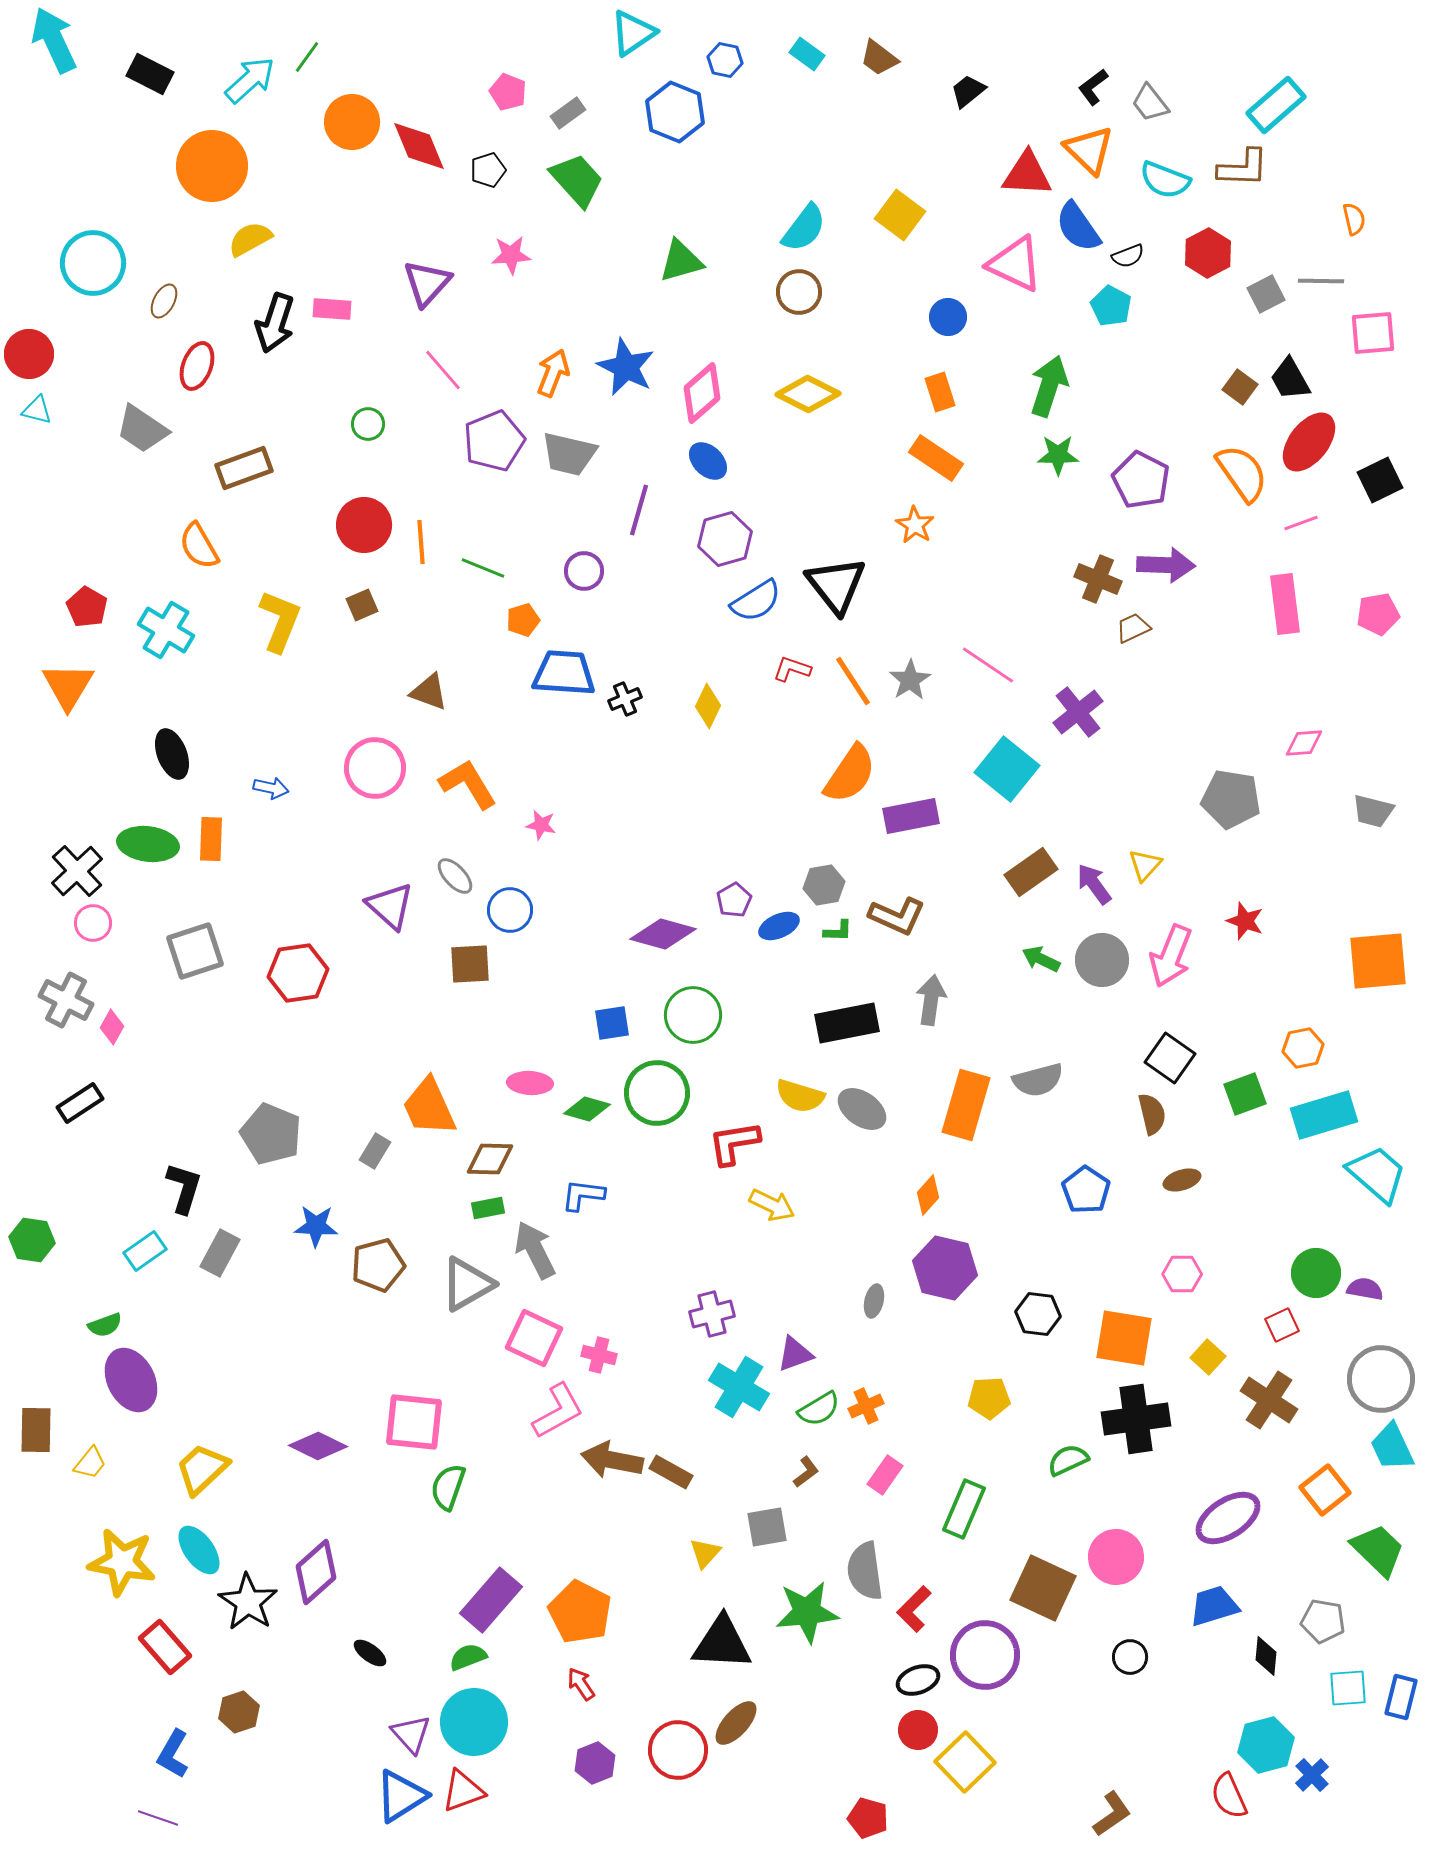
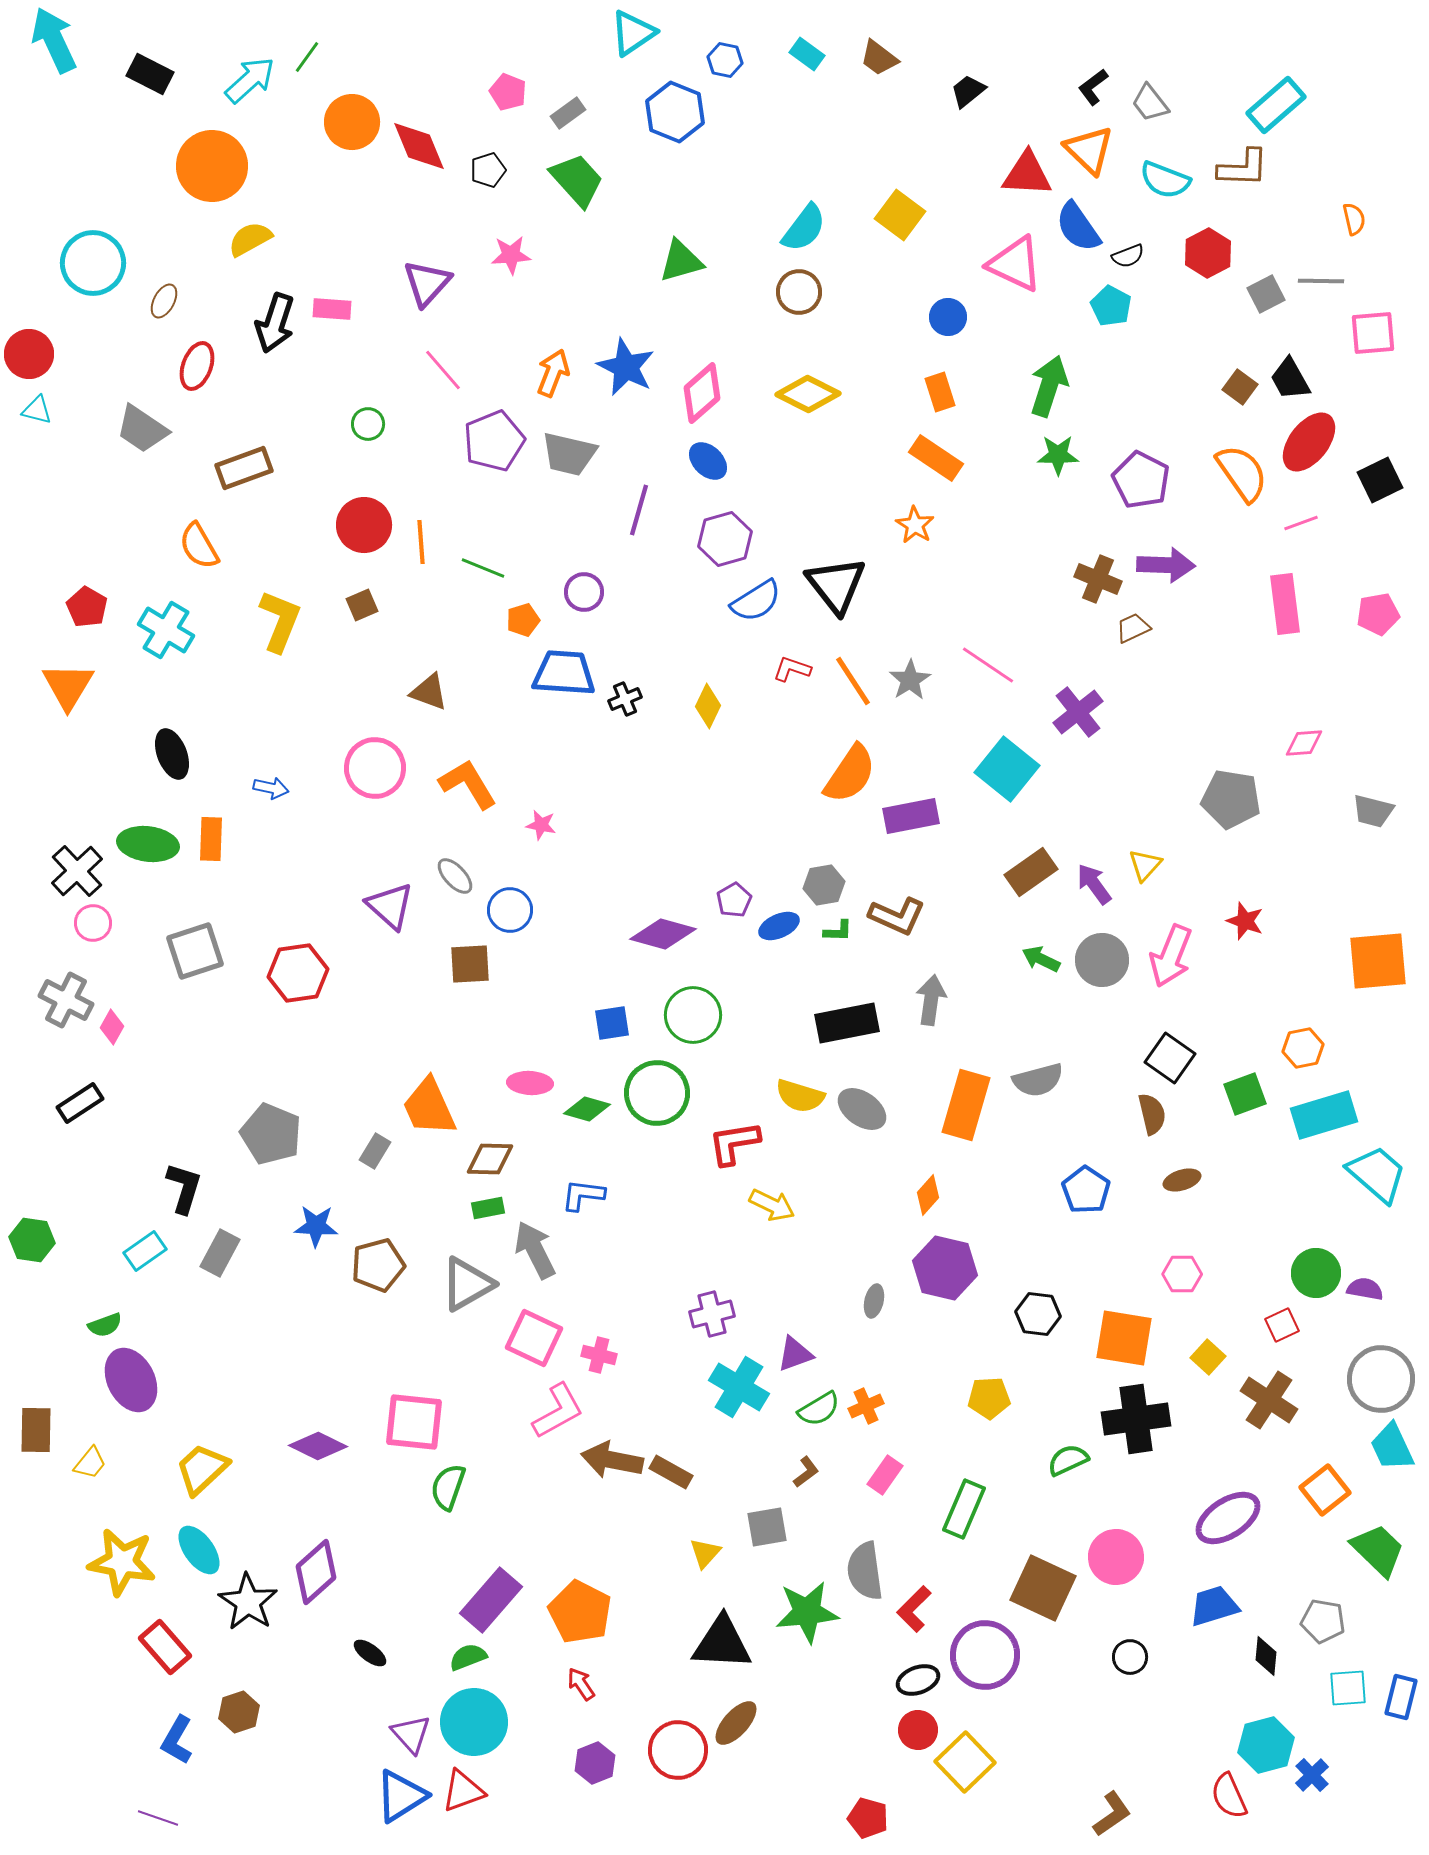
purple circle at (584, 571): moved 21 px down
blue L-shape at (173, 1754): moved 4 px right, 14 px up
